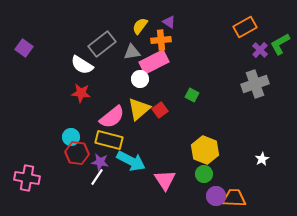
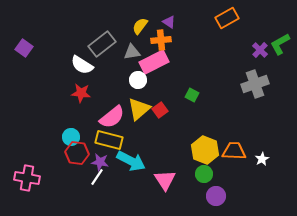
orange rectangle: moved 18 px left, 9 px up
white circle: moved 2 px left, 1 px down
orange trapezoid: moved 47 px up
